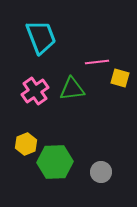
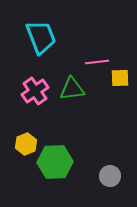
yellow square: rotated 18 degrees counterclockwise
gray circle: moved 9 px right, 4 px down
